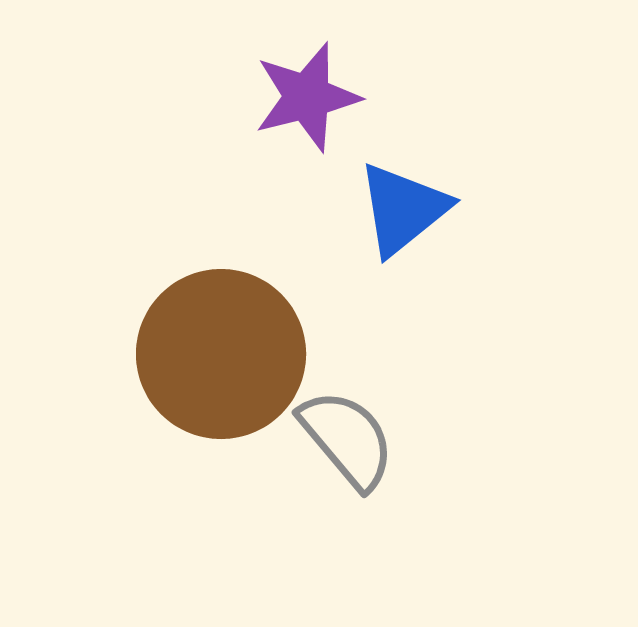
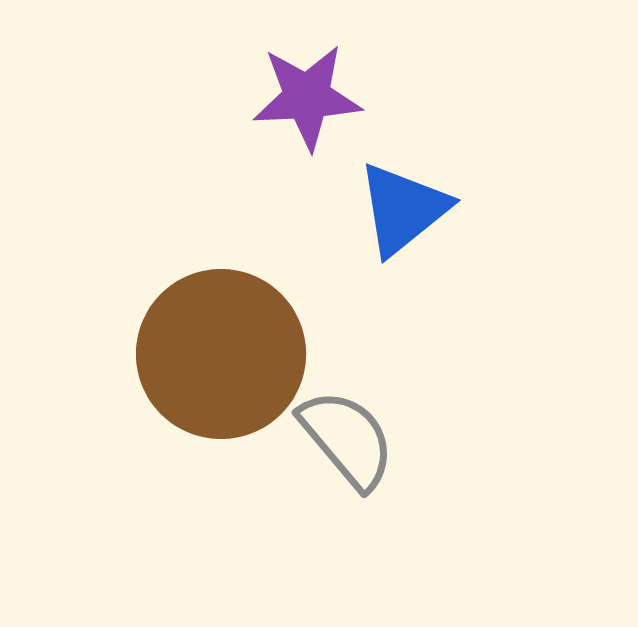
purple star: rotated 11 degrees clockwise
